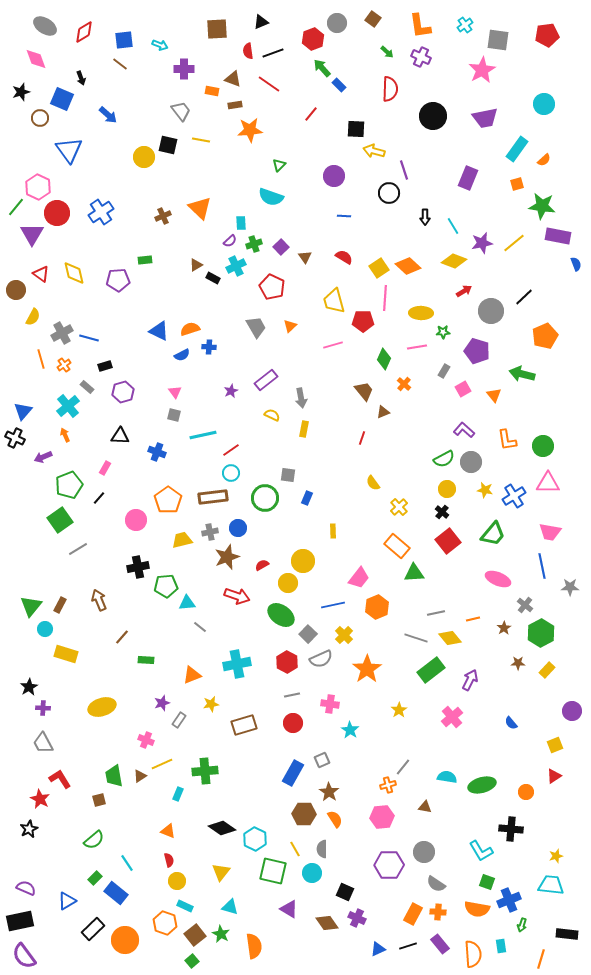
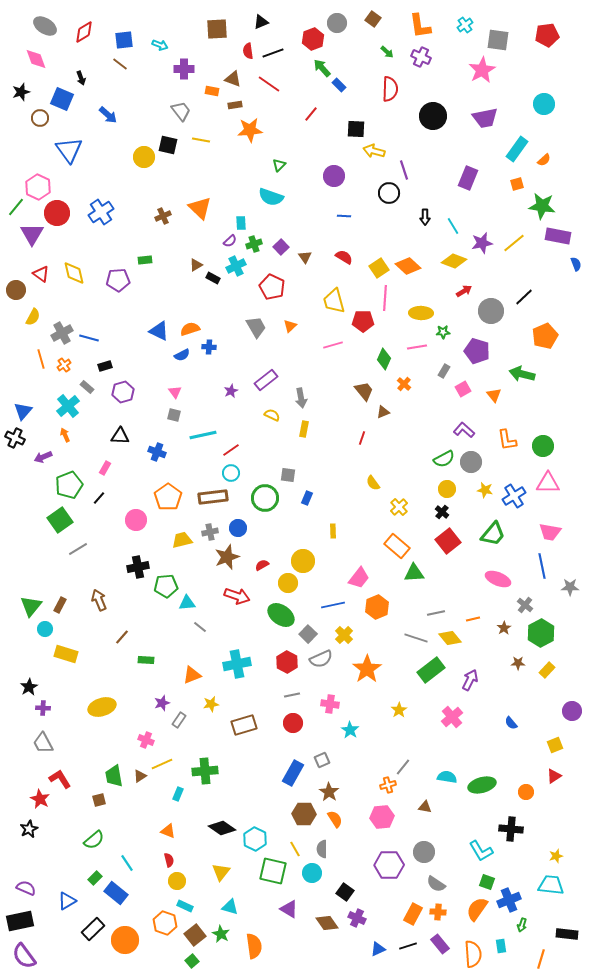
orange pentagon at (168, 500): moved 3 px up
black square at (345, 892): rotated 12 degrees clockwise
orange semicircle at (477, 909): rotated 115 degrees clockwise
